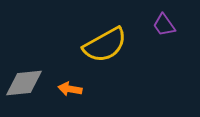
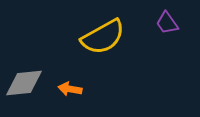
purple trapezoid: moved 3 px right, 2 px up
yellow semicircle: moved 2 px left, 8 px up
